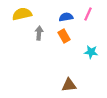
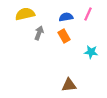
yellow semicircle: moved 3 px right
gray arrow: rotated 16 degrees clockwise
